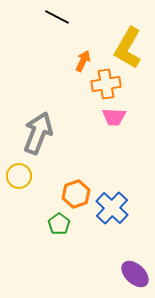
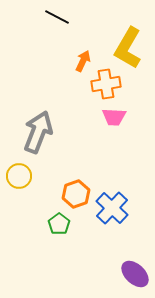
gray arrow: moved 1 px up
